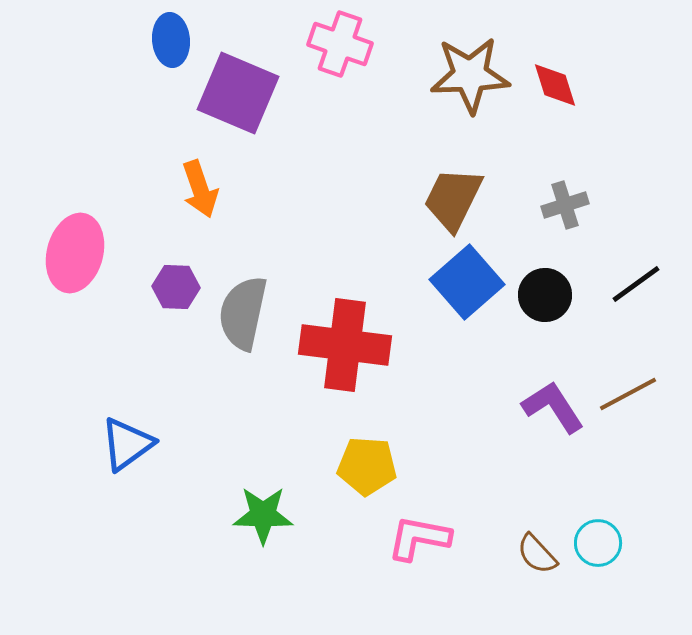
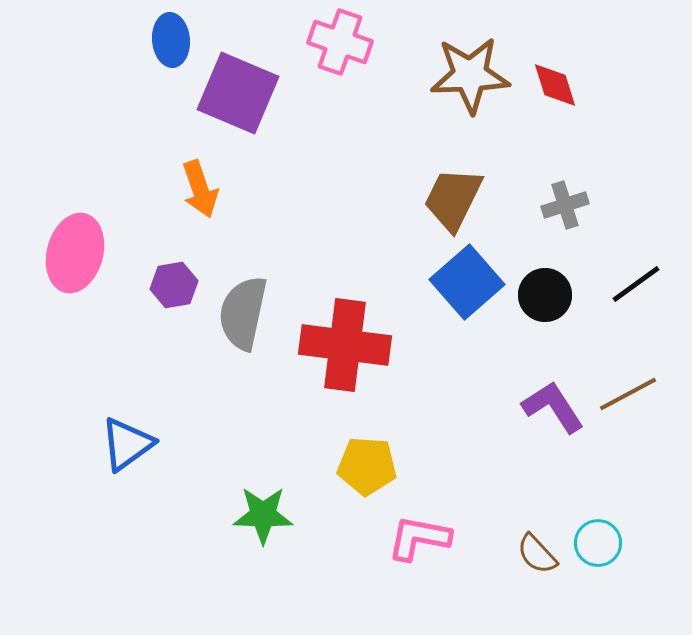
pink cross: moved 2 px up
purple hexagon: moved 2 px left, 2 px up; rotated 12 degrees counterclockwise
